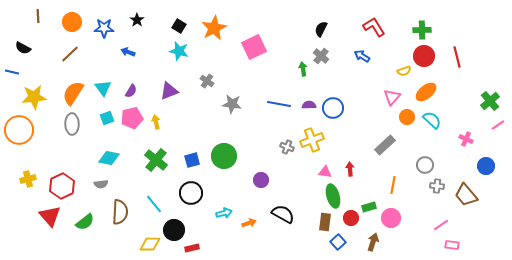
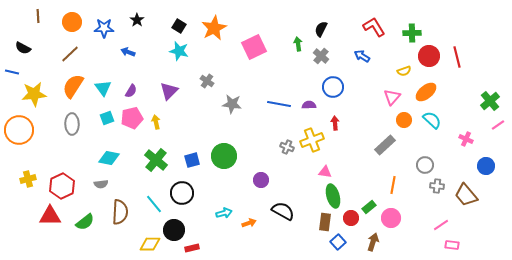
green cross at (422, 30): moved 10 px left, 3 px down
red circle at (424, 56): moved 5 px right
green arrow at (303, 69): moved 5 px left, 25 px up
purple triangle at (169, 91): rotated 24 degrees counterclockwise
orange semicircle at (73, 93): moved 7 px up
yellow star at (34, 97): moved 3 px up
blue circle at (333, 108): moved 21 px up
orange circle at (407, 117): moved 3 px left, 3 px down
red arrow at (350, 169): moved 15 px left, 46 px up
black circle at (191, 193): moved 9 px left
green rectangle at (369, 207): rotated 24 degrees counterclockwise
black semicircle at (283, 214): moved 3 px up
red triangle at (50, 216): rotated 50 degrees counterclockwise
